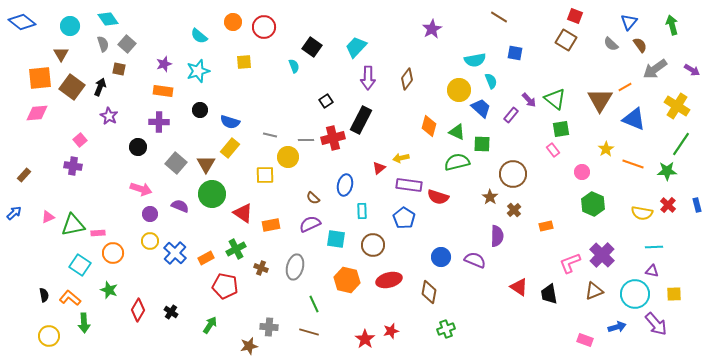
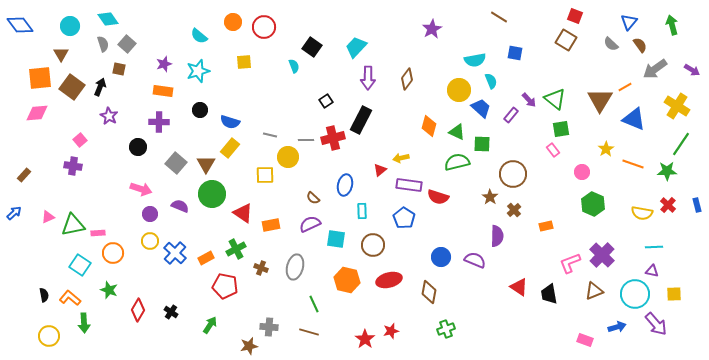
blue diamond at (22, 22): moved 2 px left, 3 px down; rotated 16 degrees clockwise
red triangle at (379, 168): moved 1 px right, 2 px down
